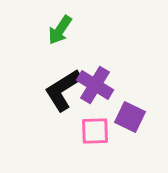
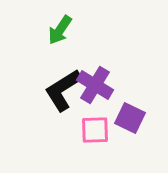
purple square: moved 1 px down
pink square: moved 1 px up
